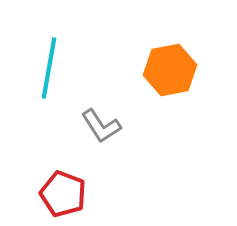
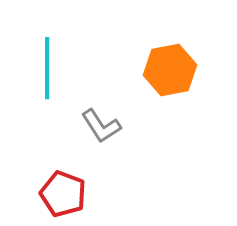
cyan line: moved 2 px left; rotated 10 degrees counterclockwise
